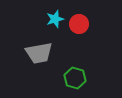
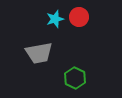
red circle: moved 7 px up
green hexagon: rotated 10 degrees clockwise
